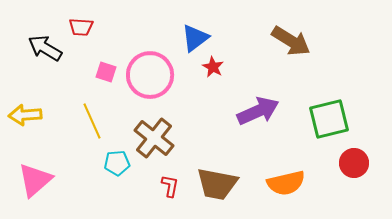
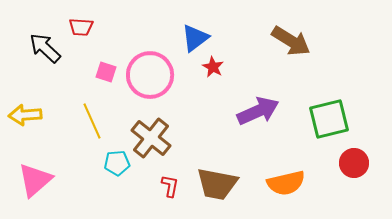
black arrow: rotated 12 degrees clockwise
brown cross: moved 3 px left
